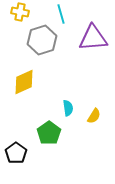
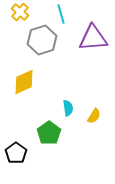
yellow cross: rotated 30 degrees clockwise
